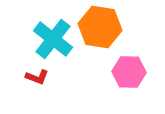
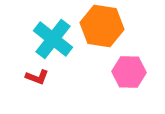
orange hexagon: moved 2 px right, 1 px up
